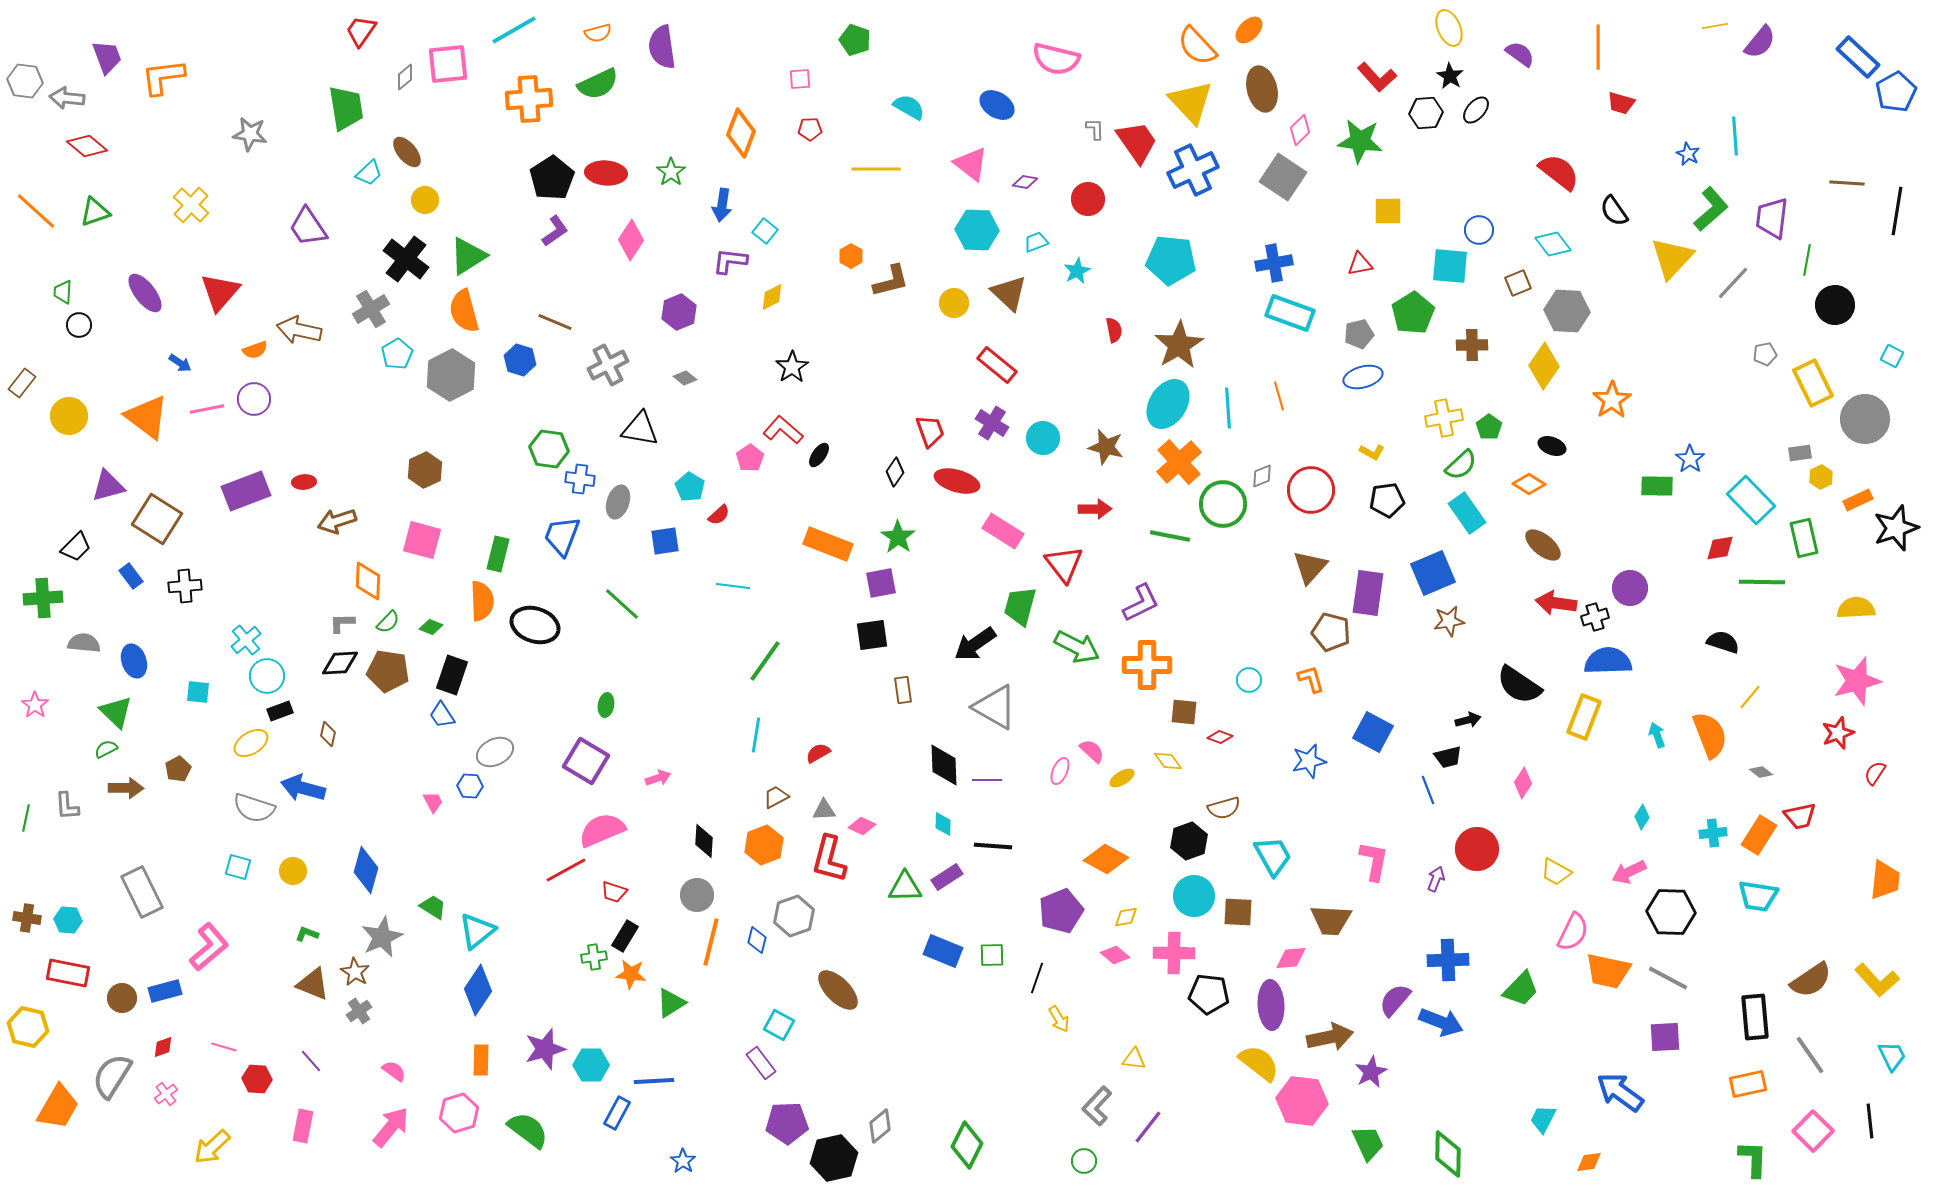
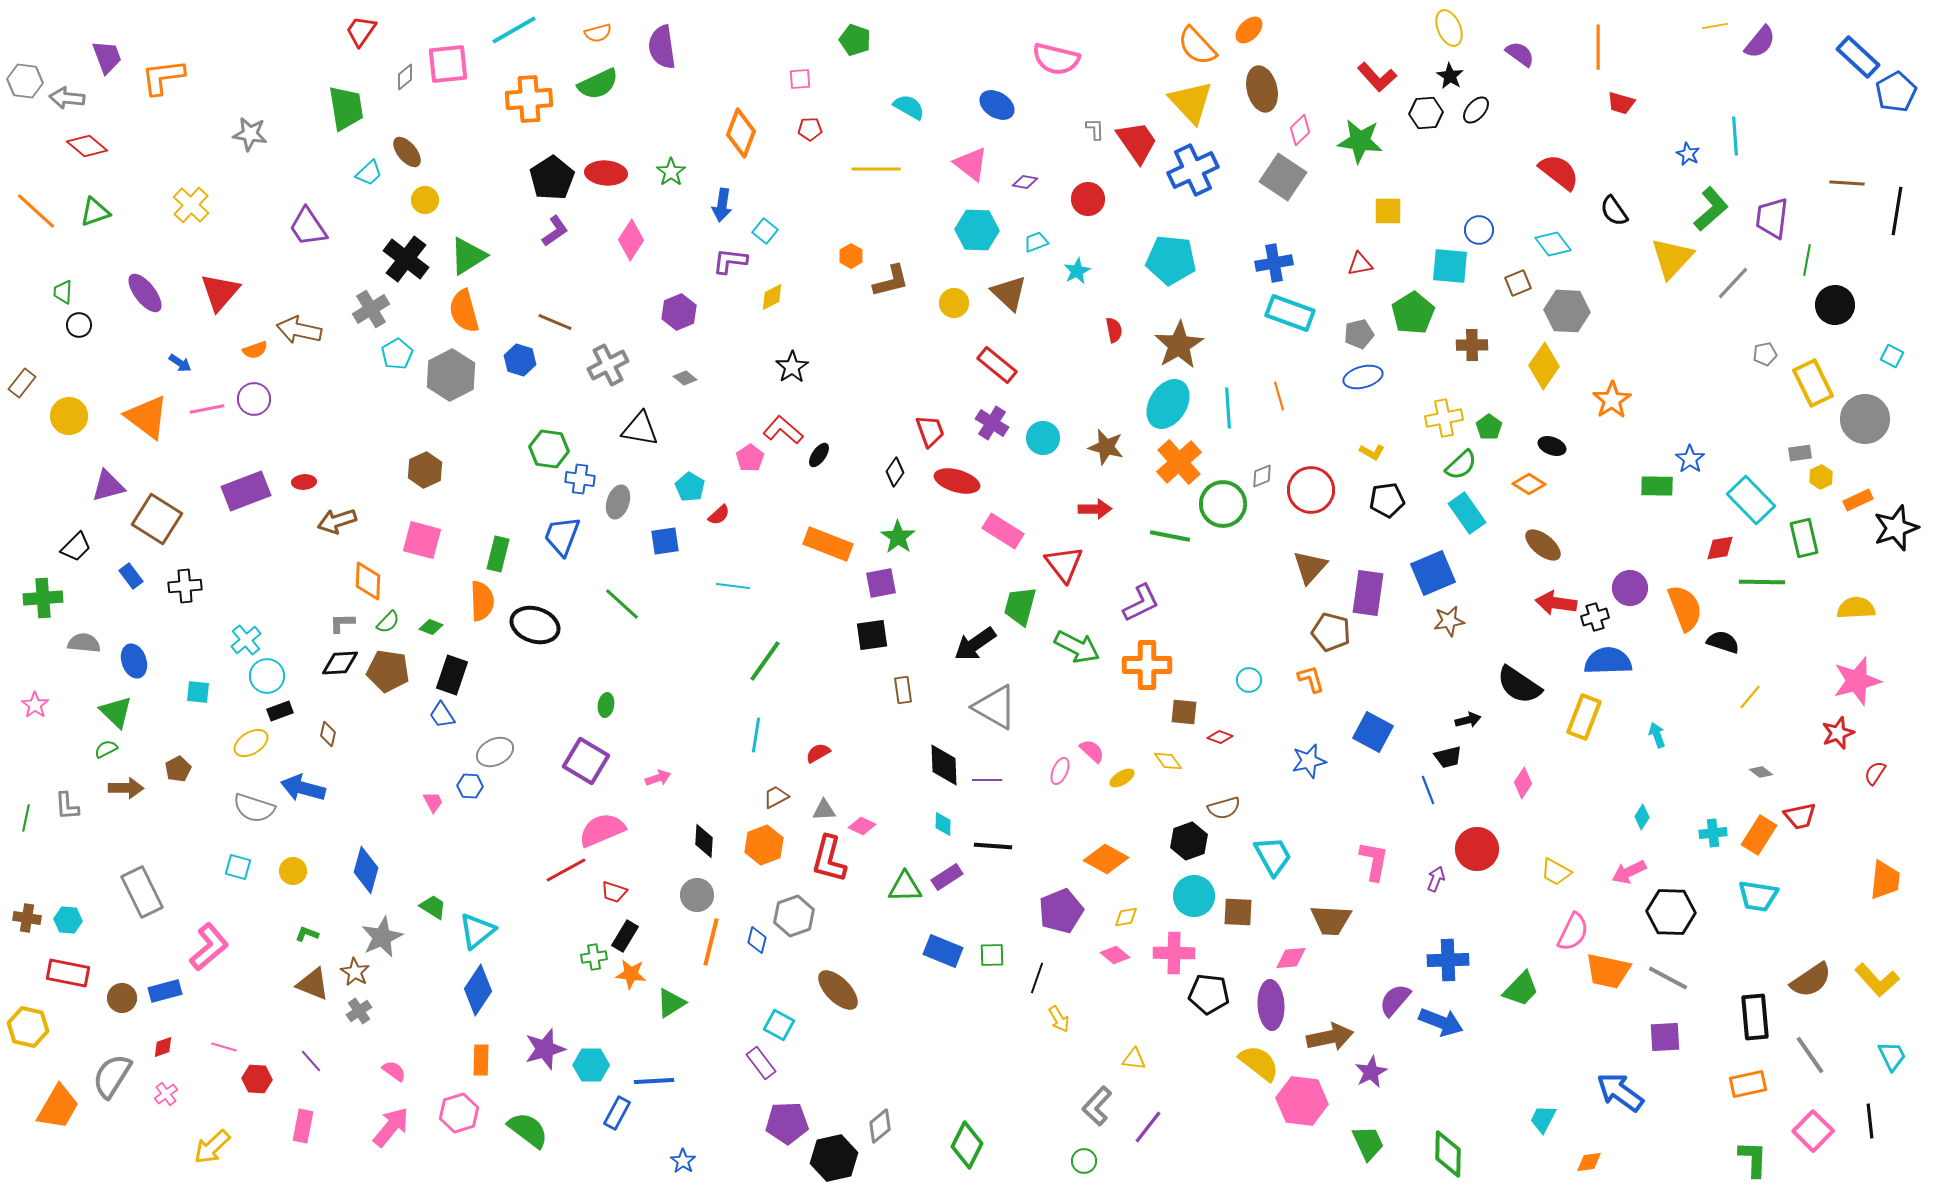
orange semicircle at (1710, 735): moved 25 px left, 127 px up
